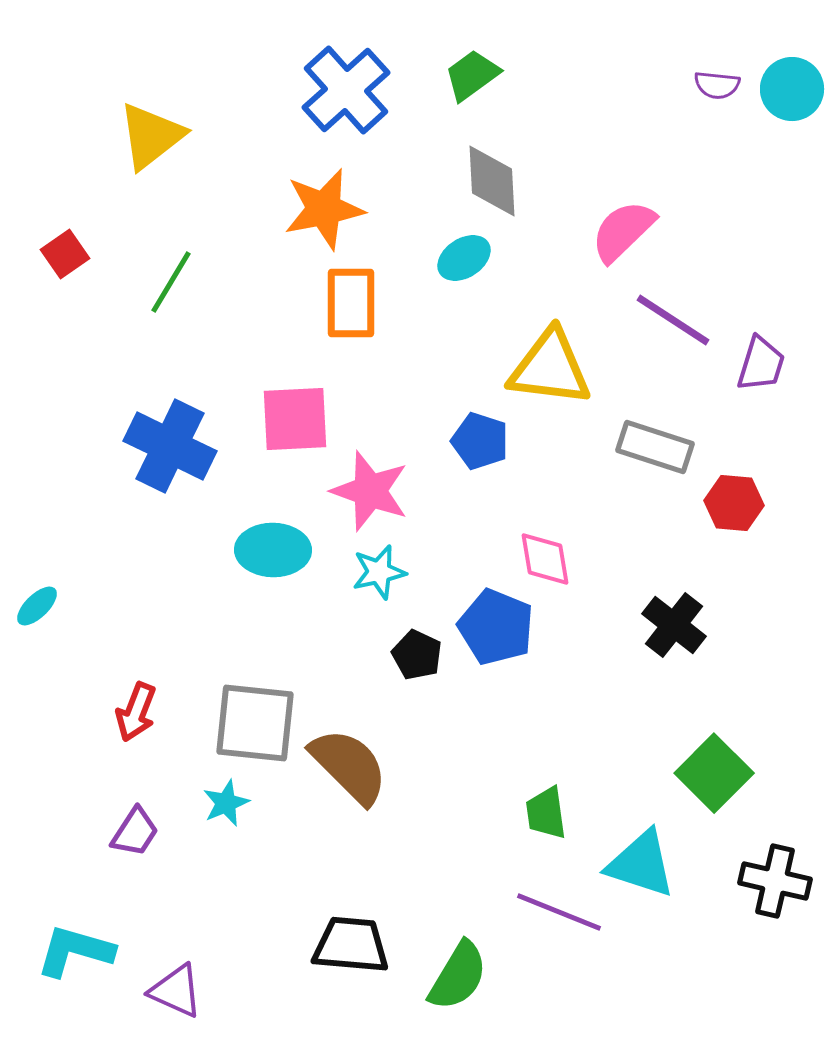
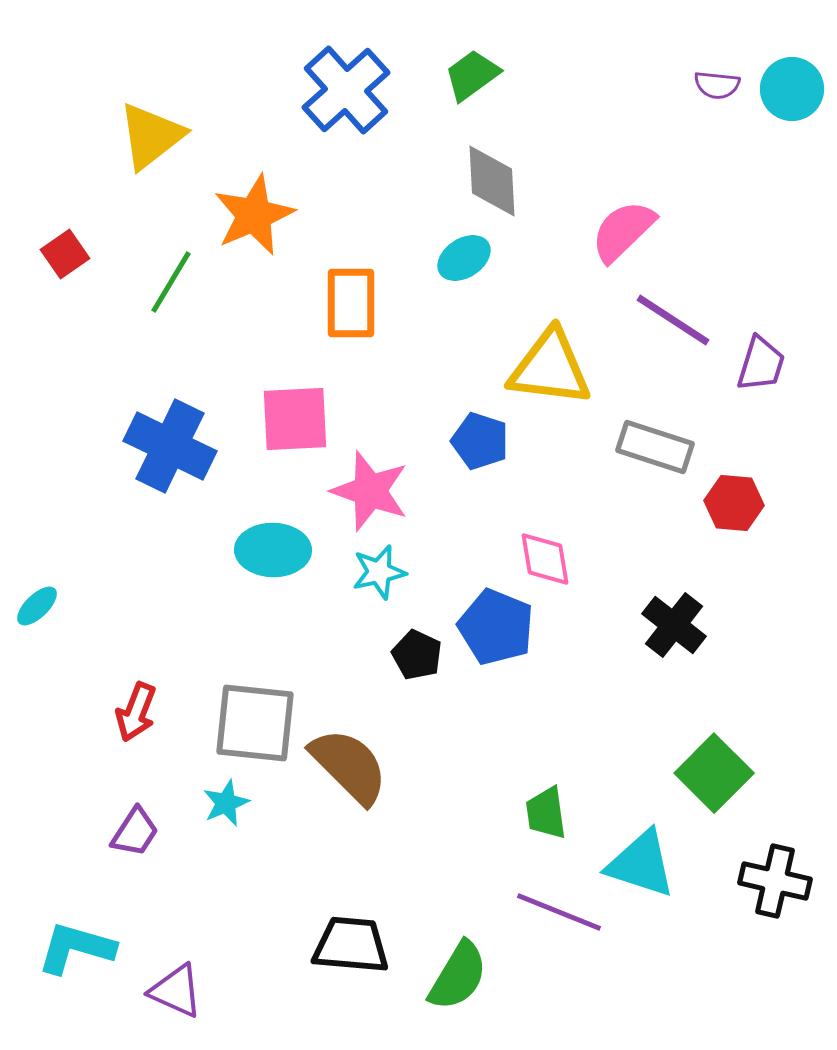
orange star at (324, 209): moved 70 px left, 6 px down; rotated 12 degrees counterclockwise
cyan L-shape at (75, 951): moved 1 px right, 3 px up
